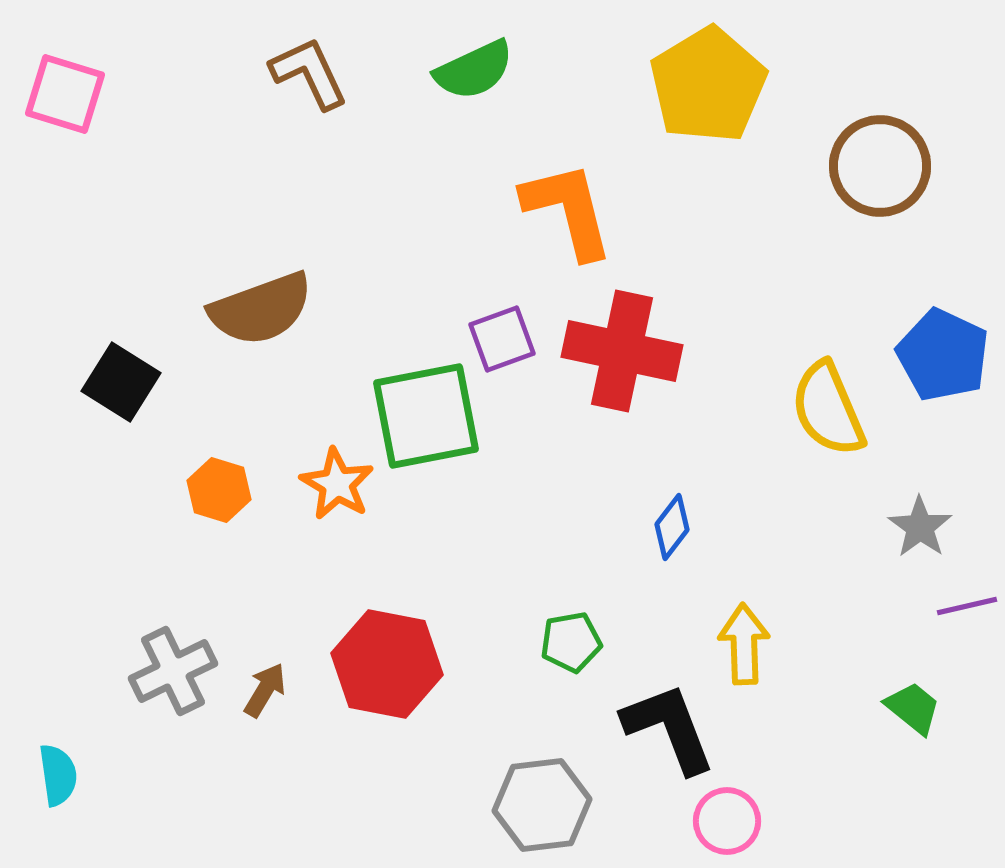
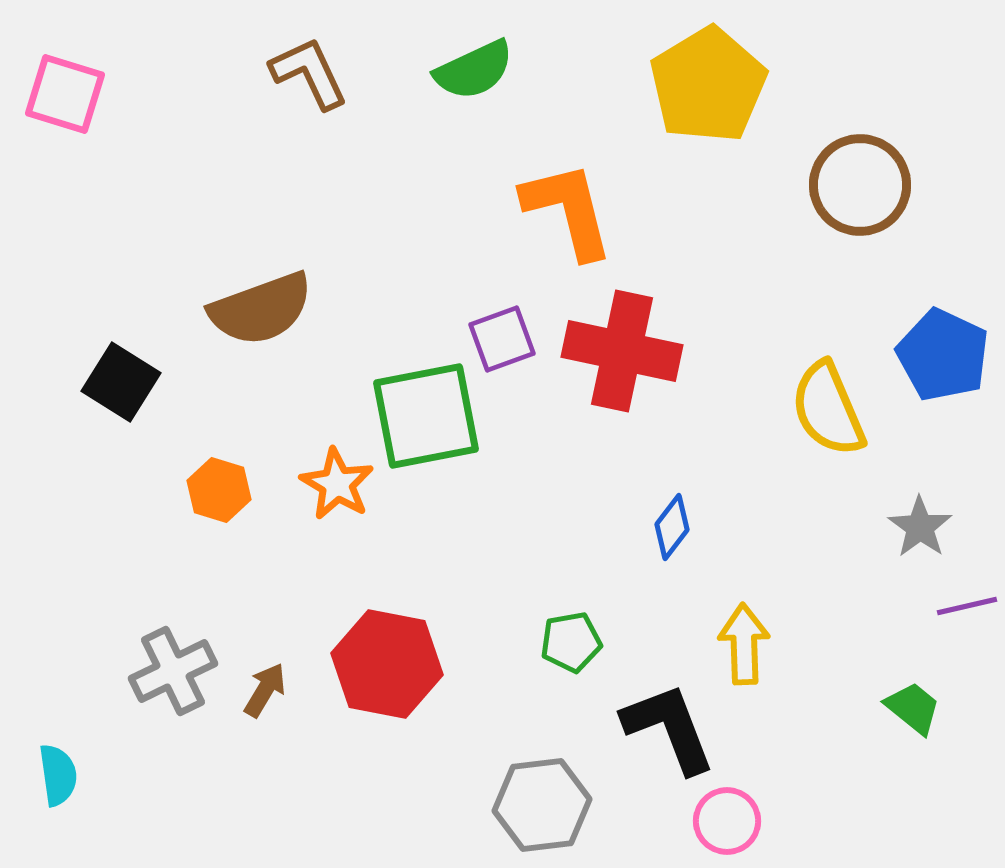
brown circle: moved 20 px left, 19 px down
